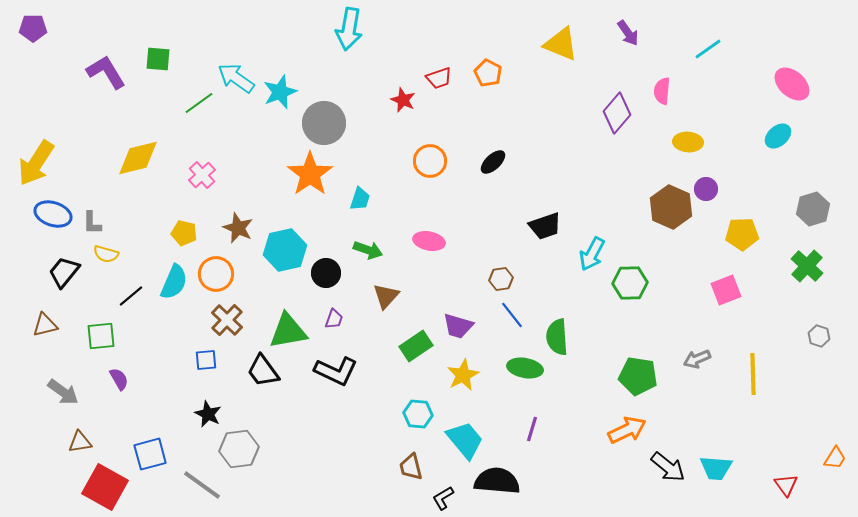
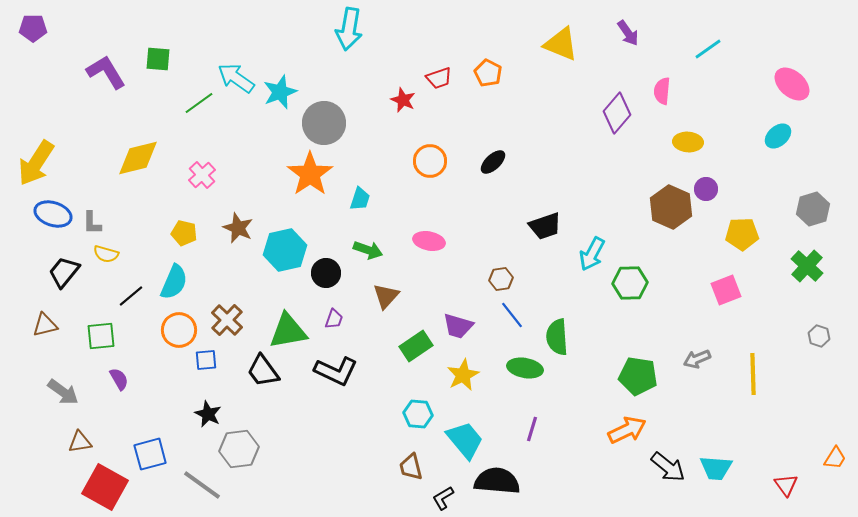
orange circle at (216, 274): moved 37 px left, 56 px down
